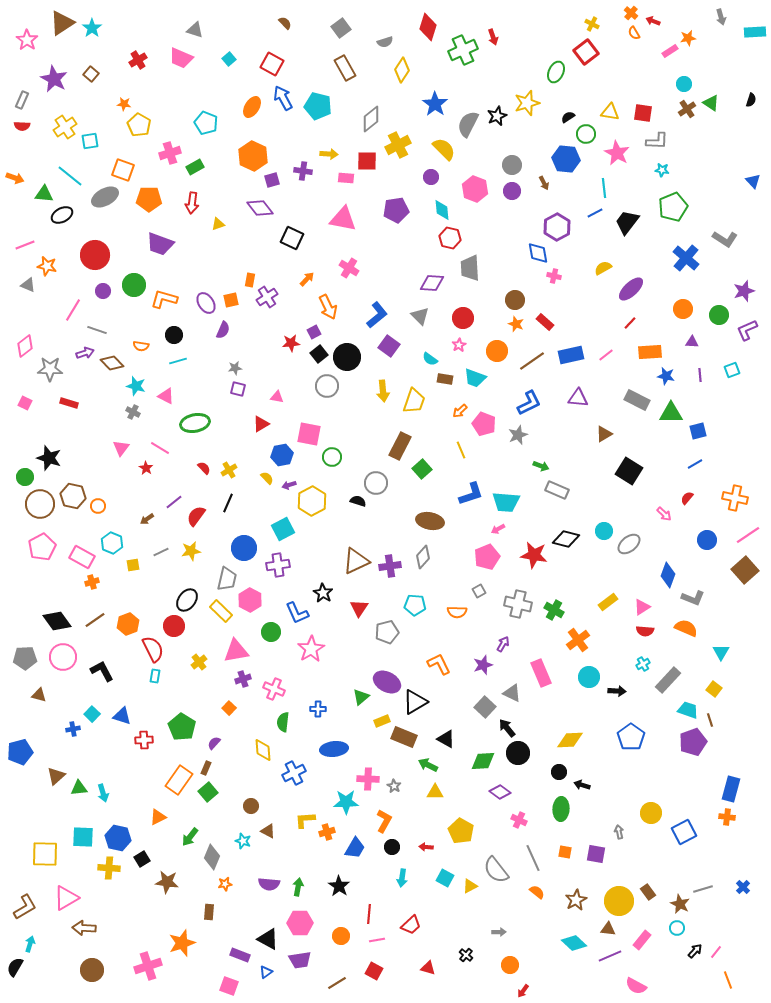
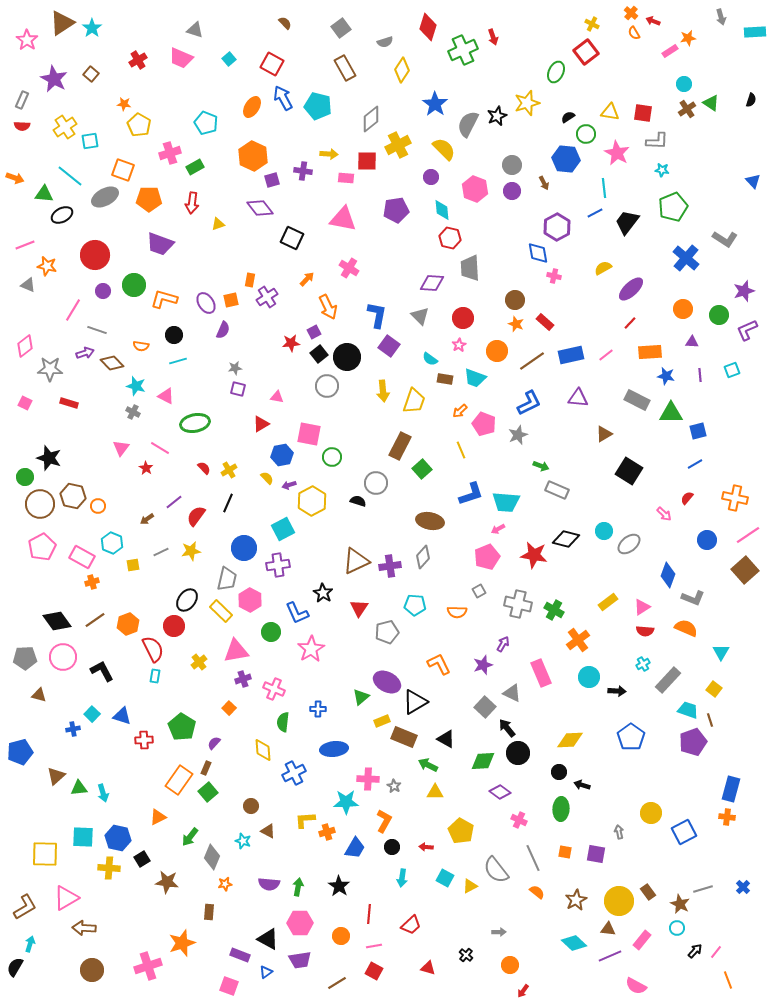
blue L-shape at (377, 315): rotated 40 degrees counterclockwise
pink line at (377, 940): moved 3 px left, 6 px down
